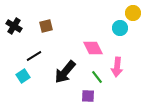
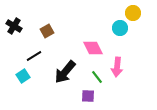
brown square: moved 1 px right, 5 px down; rotated 16 degrees counterclockwise
